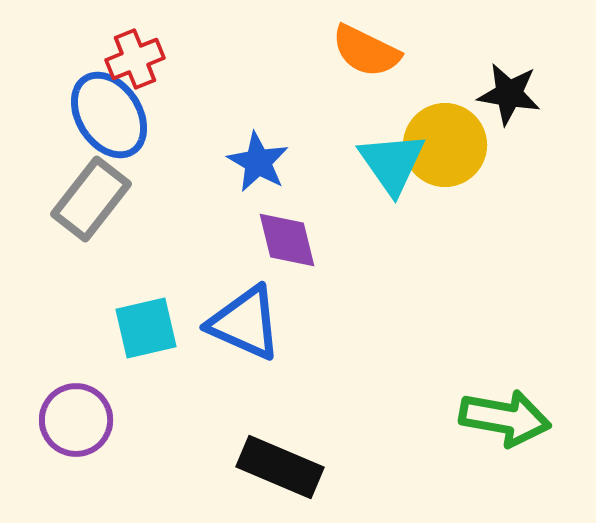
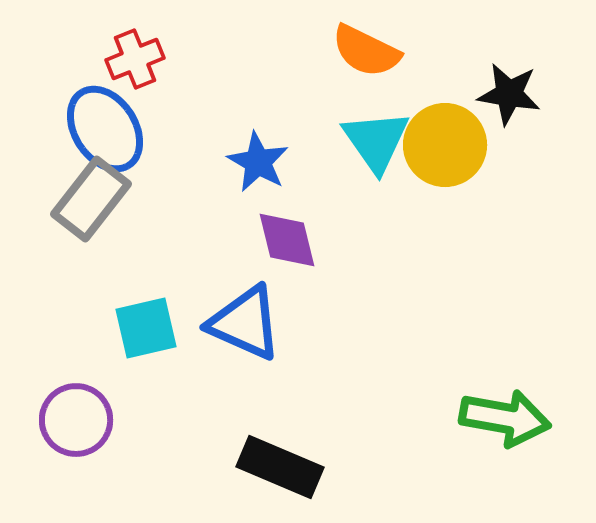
blue ellipse: moved 4 px left, 14 px down
cyan triangle: moved 16 px left, 22 px up
